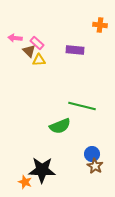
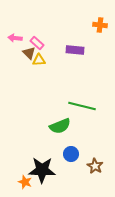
brown triangle: moved 2 px down
blue circle: moved 21 px left
